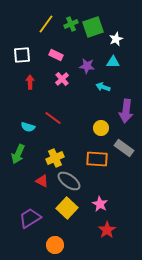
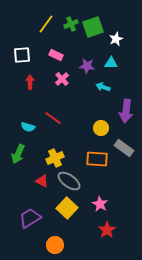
cyan triangle: moved 2 px left, 1 px down
